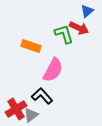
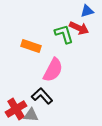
blue triangle: rotated 24 degrees clockwise
gray triangle: rotated 42 degrees clockwise
